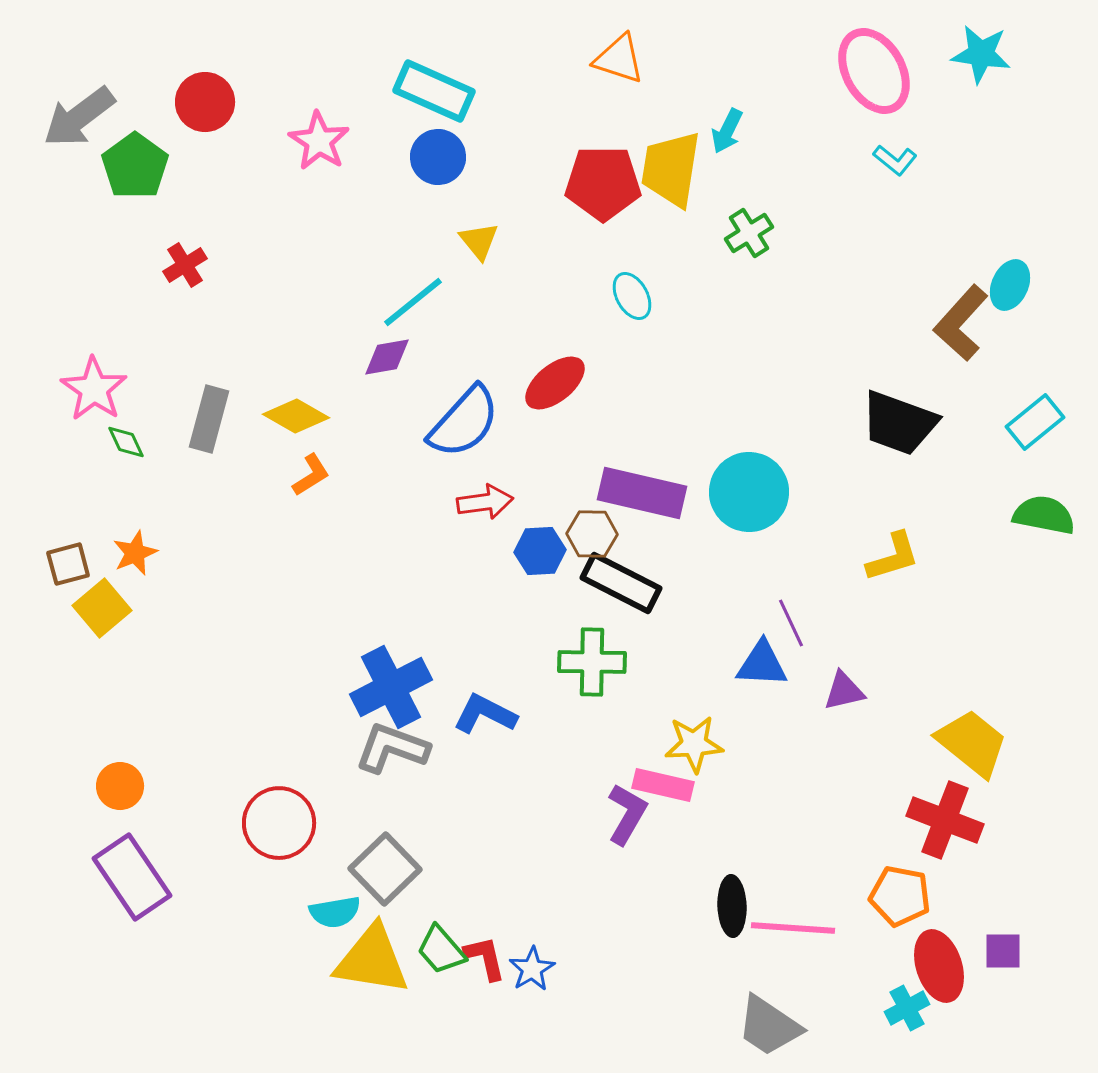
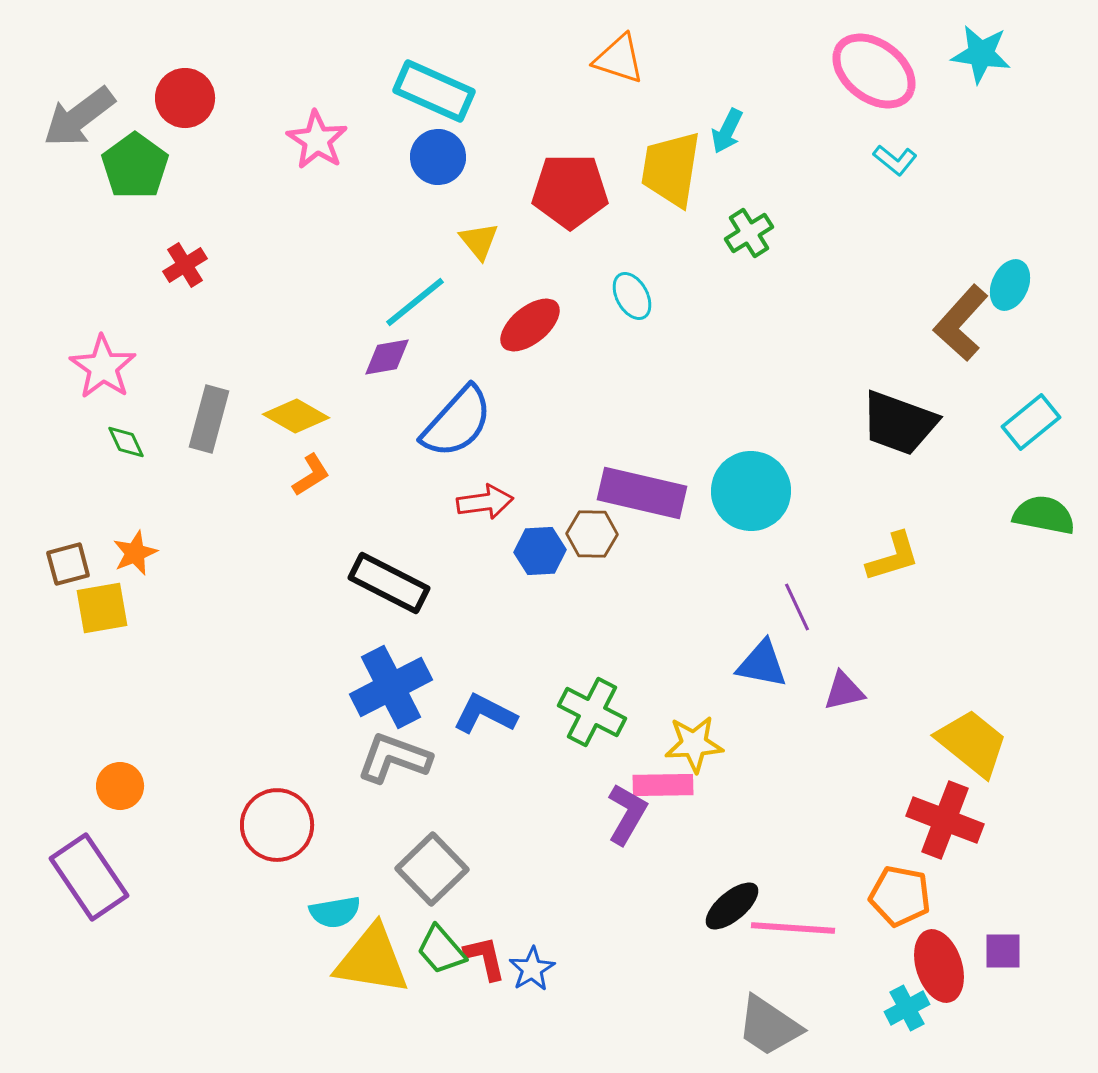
pink ellipse at (874, 71): rotated 24 degrees counterclockwise
red circle at (205, 102): moved 20 px left, 4 px up
pink star at (319, 141): moved 2 px left, 1 px up
red pentagon at (603, 183): moved 33 px left, 8 px down
cyan line at (413, 302): moved 2 px right
red ellipse at (555, 383): moved 25 px left, 58 px up
pink star at (94, 389): moved 9 px right, 22 px up
blue semicircle at (464, 422): moved 7 px left
cyan rectangle at (1035, 422): moved 4 px left
cyan circle at (749, 492): moved 2 px right, 1 px up
black rectangle at (621, 583): moved 232 px left
yellow square at (102, 608): rotated 30 degrees clockwise
purple line at (791, 623): moved 6 px right, 16 px up
green cross at (592, 662): moved 50 px down; rotated 26 degrees clockwise
blue triangle at (762, 664): rotated 8 degrees clockwise
gray L-shape at (392, 748): moved 2 px right, 10 px down
pink rectangle at (663, 785): rotated 14 degrees counterclockwise
red circle at (279, 823): moved 2 px left, 2 px down
gray square at (385, 869): moved 47 px right
purple rectangle at (132, 877): moved 43 px left
black ellipse at (732, 906): rotated 52 degrees clockwise
